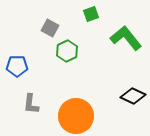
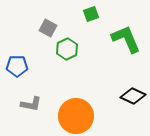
gray square: moved 2 px left
green L-shape: moved 1 px down; rotated 16 degrees clockwise
green hexagon: moved 2 px up
gray L-shape: rotated 85 degrees counterclockwise
